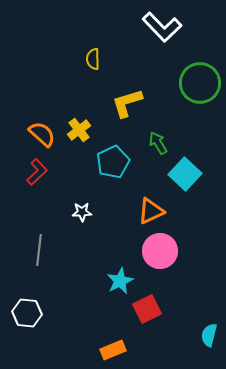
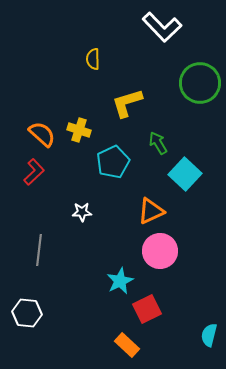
yellow cross: rotated 35 degrees counterclockwise
red L-shape: moved 3 px left
orange rectangle: moved 14 px right, 5 px up; rotated 65 degrees clockwise
